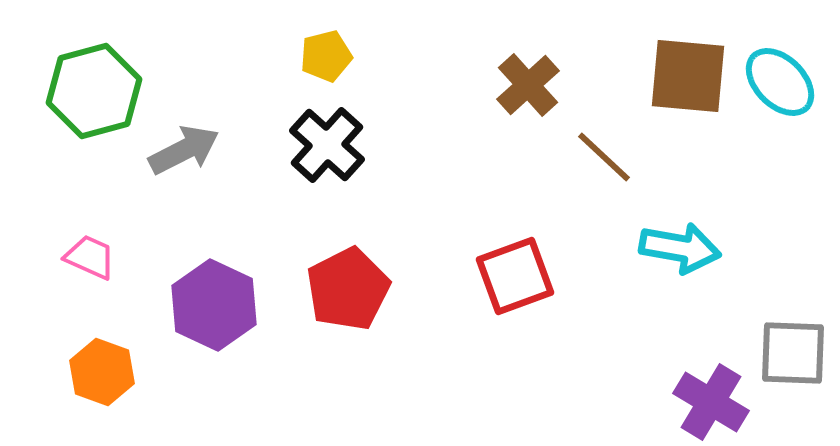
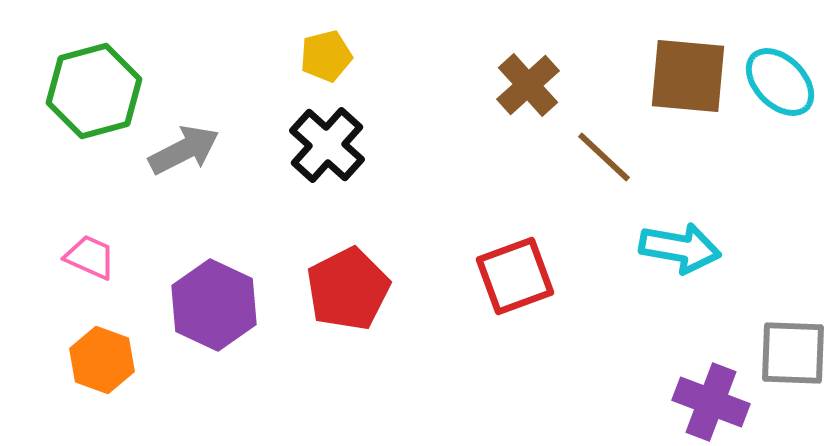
orange hexagon: moved 12 px up
purple cross: rotated 10 degrees counterclockwise
